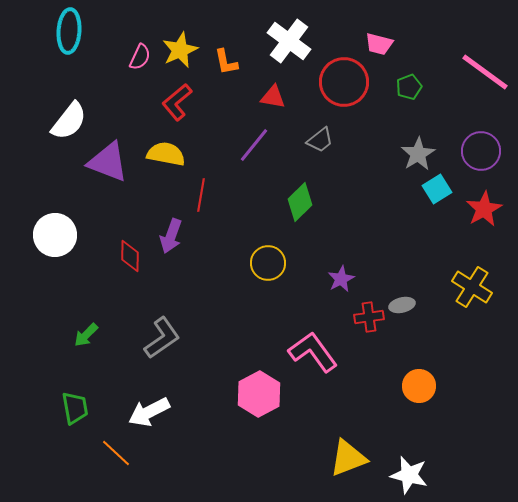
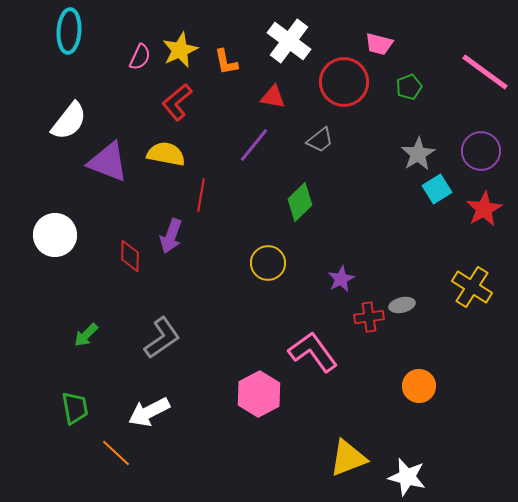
white star: moved 2 px left, 2 px down
